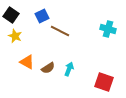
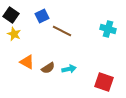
brown line: moved 2 px right
yellow star: moved 1 px left, 2 px up
cyan arrow: rotated 56 degrees clockwise
